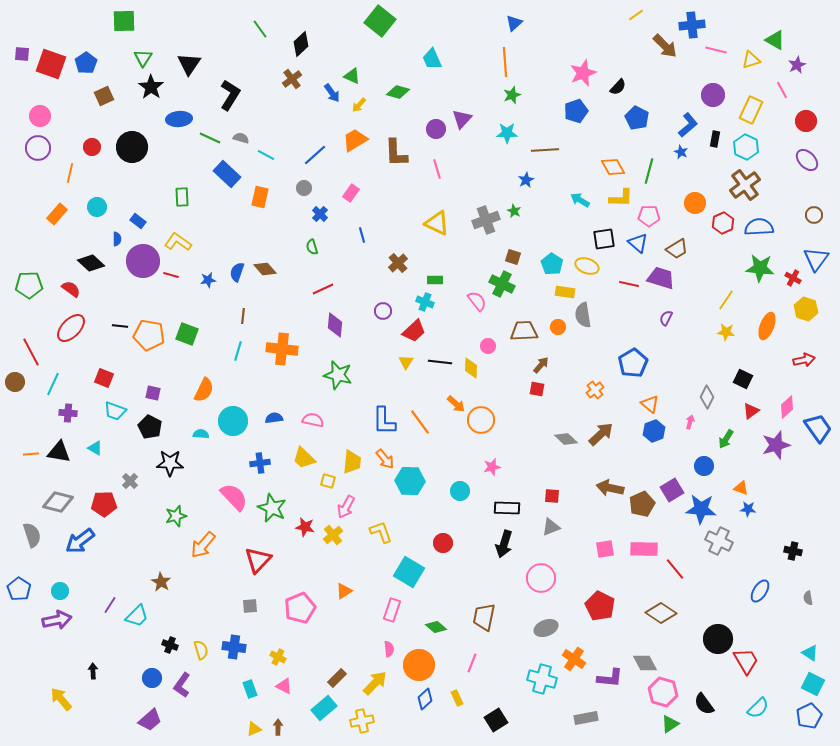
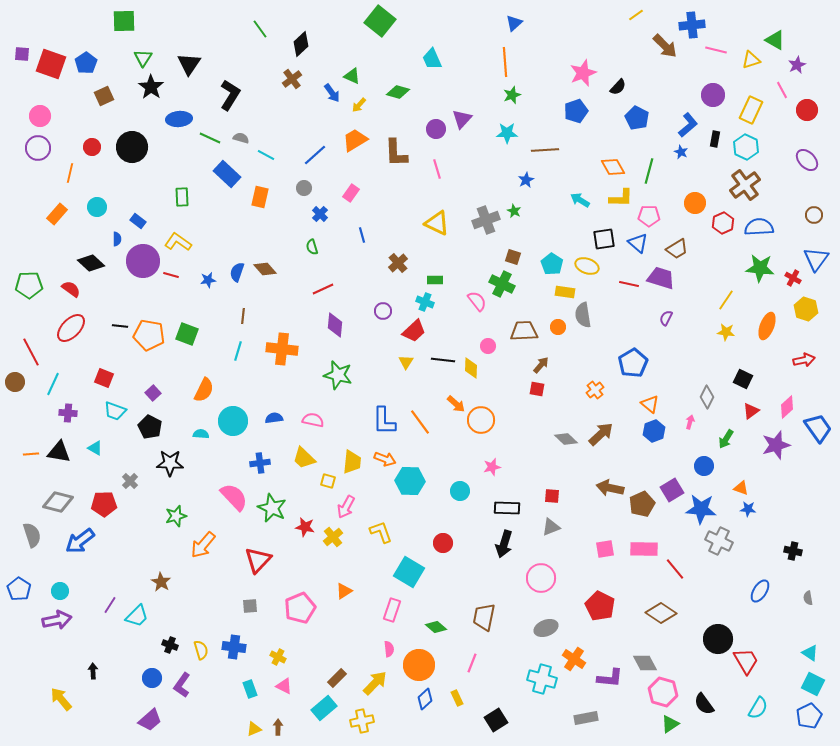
red circle at (806, 121): moved 1 px right, 11 px up
black line at (440, 362): moved 3 px right, 2 px up
purple square at (153, 393): rotated 35 degrees clockwise
orange arrow at (385, 459): rotated 30 degrees counterclockwise
yellow cross at (333, 535): moved 2 px down
cyan semicircle at (758, 708): rotated 15 degrees counterclockwise
